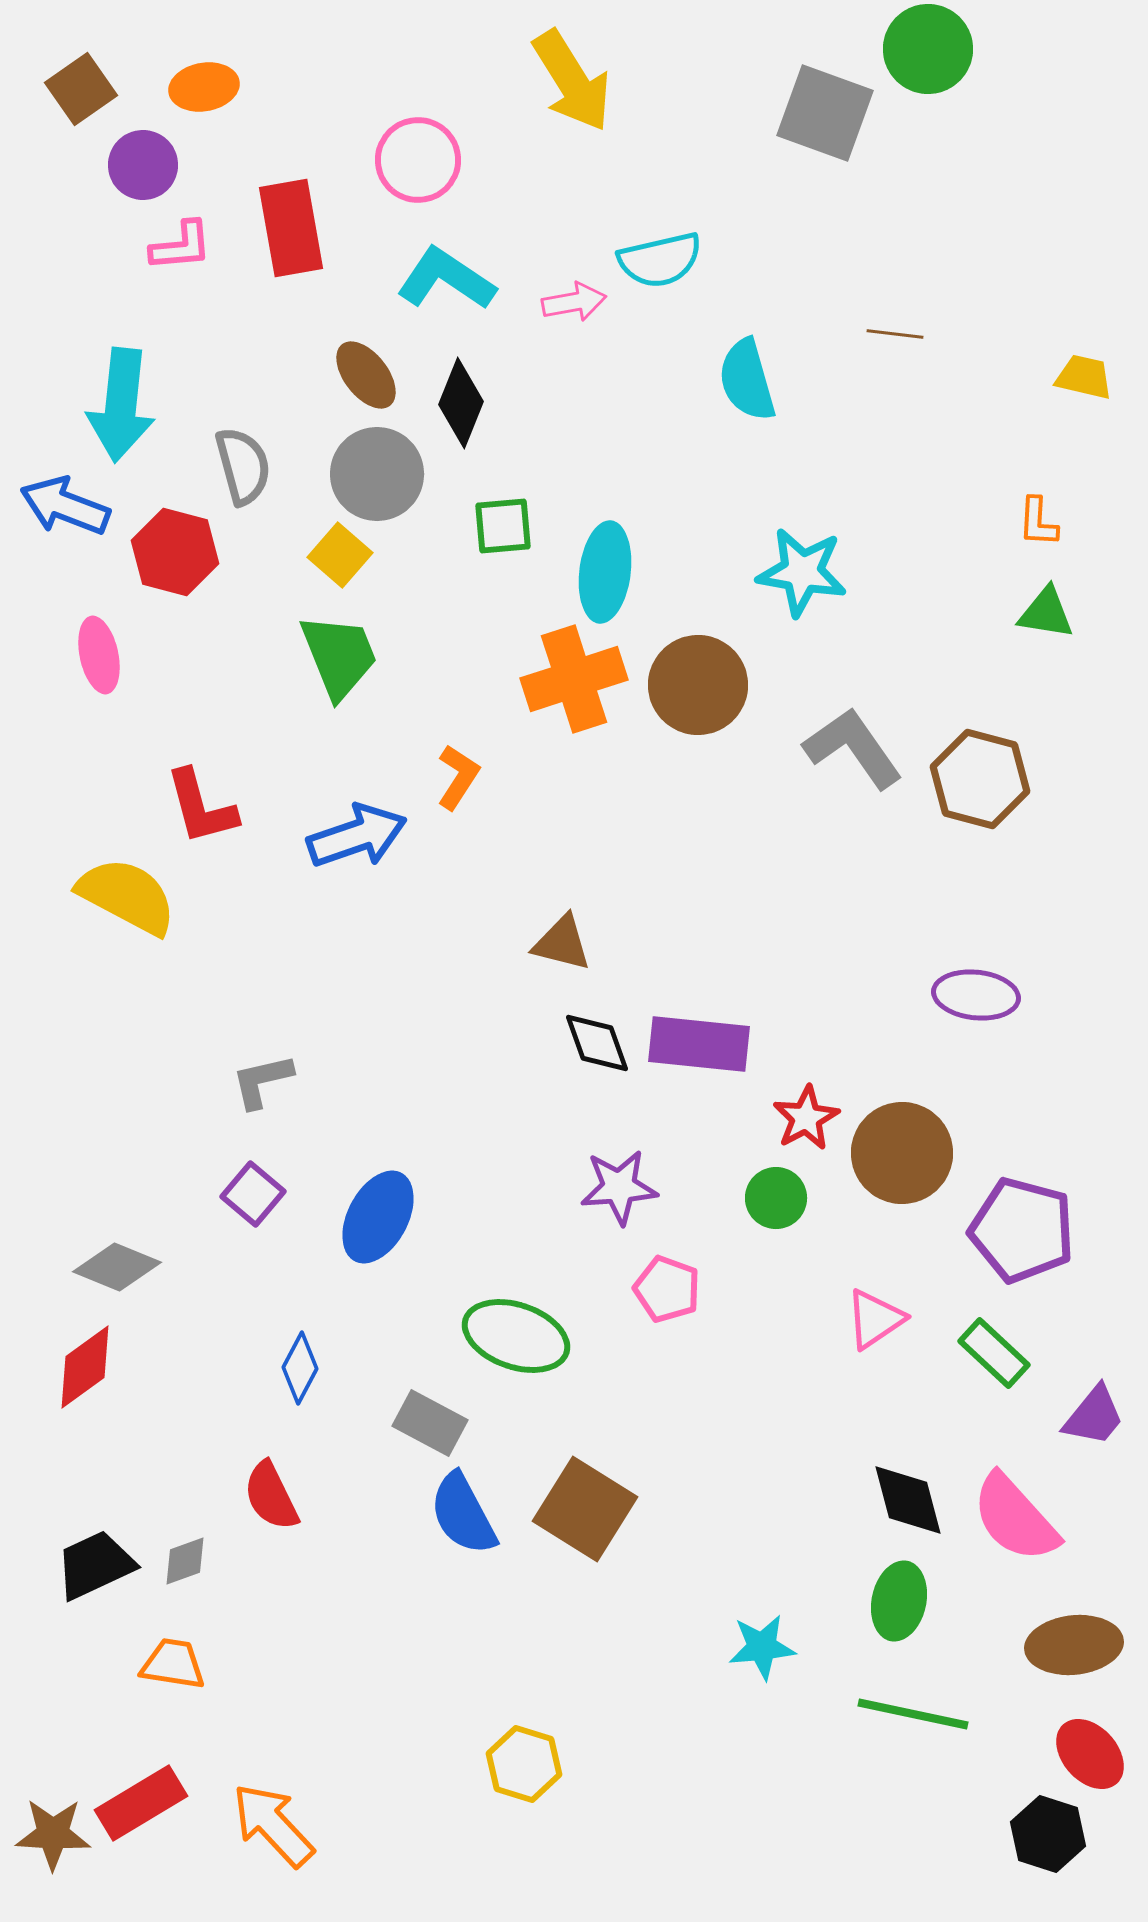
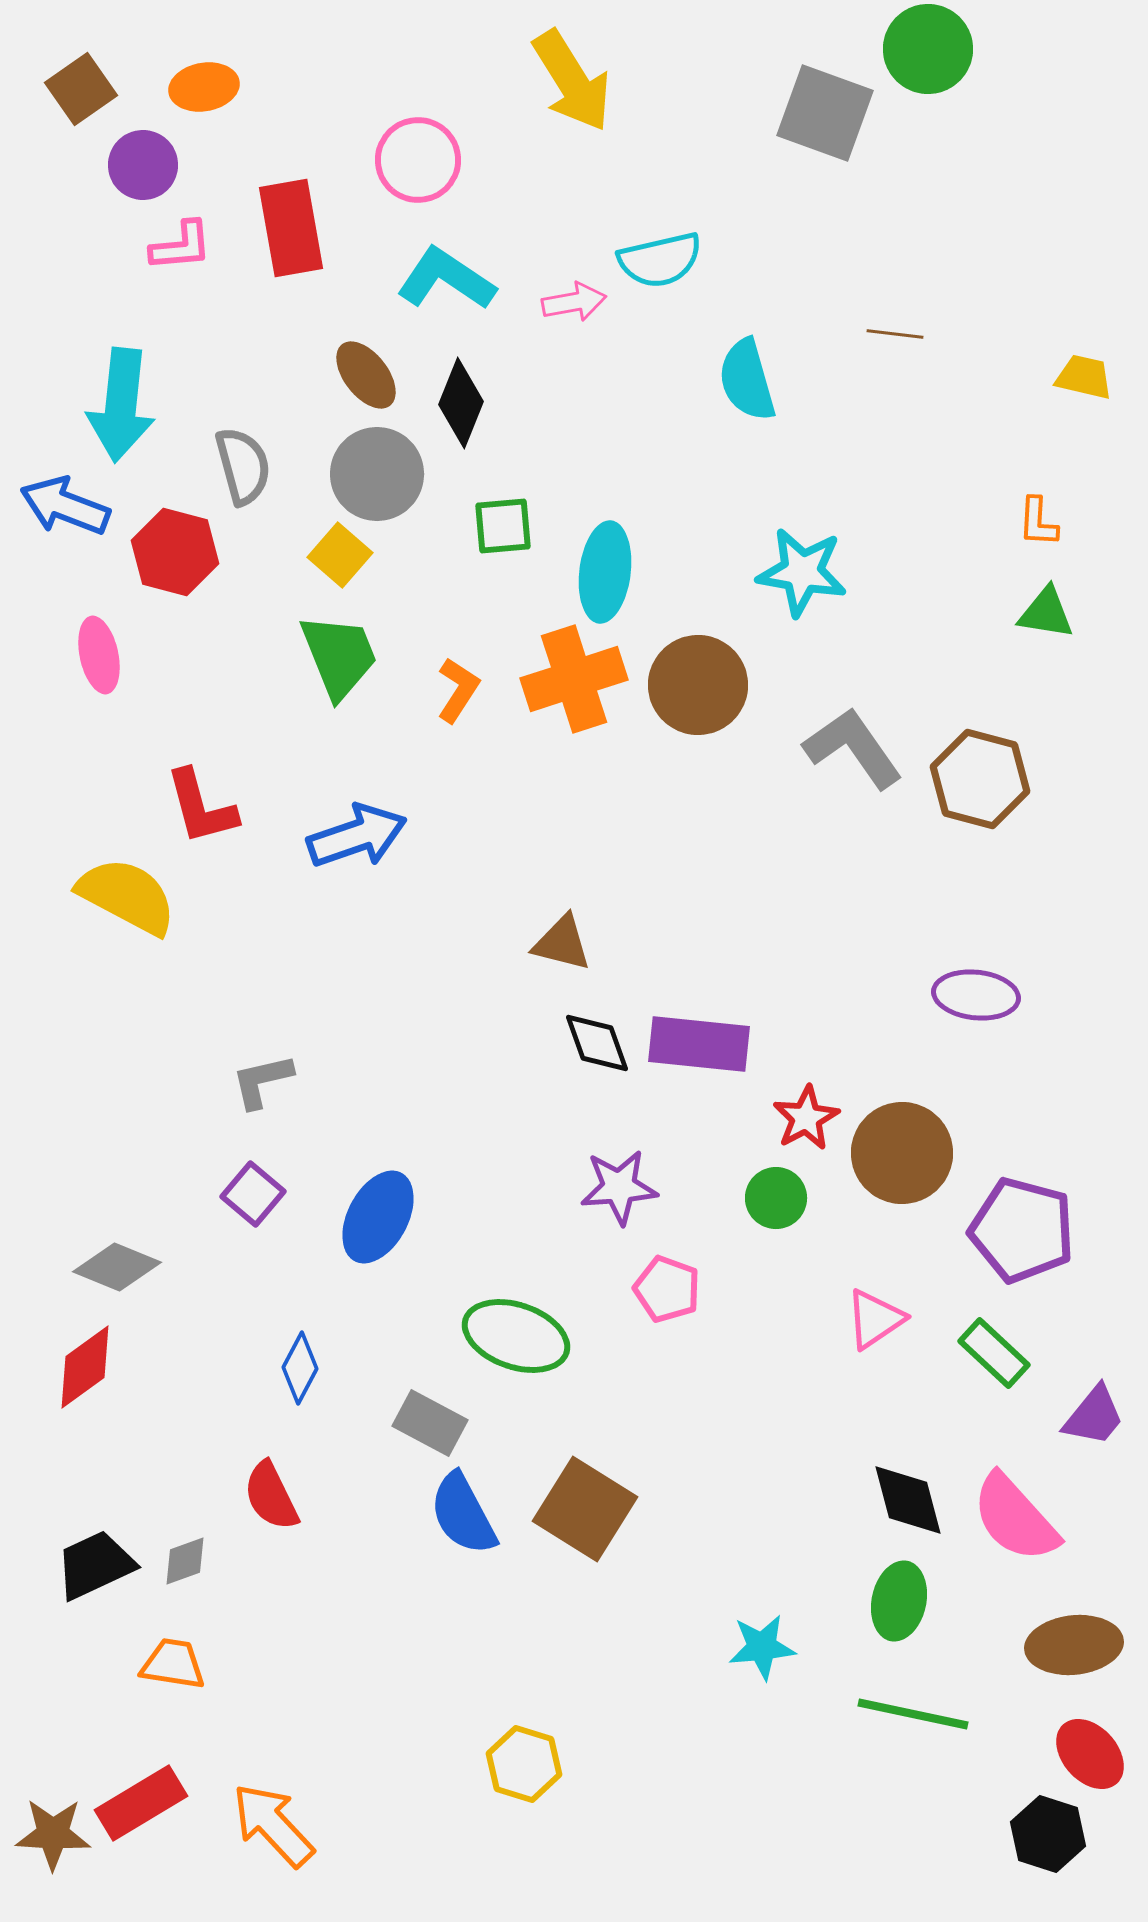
orange L-shape at (458, 777): moved 87 px up
